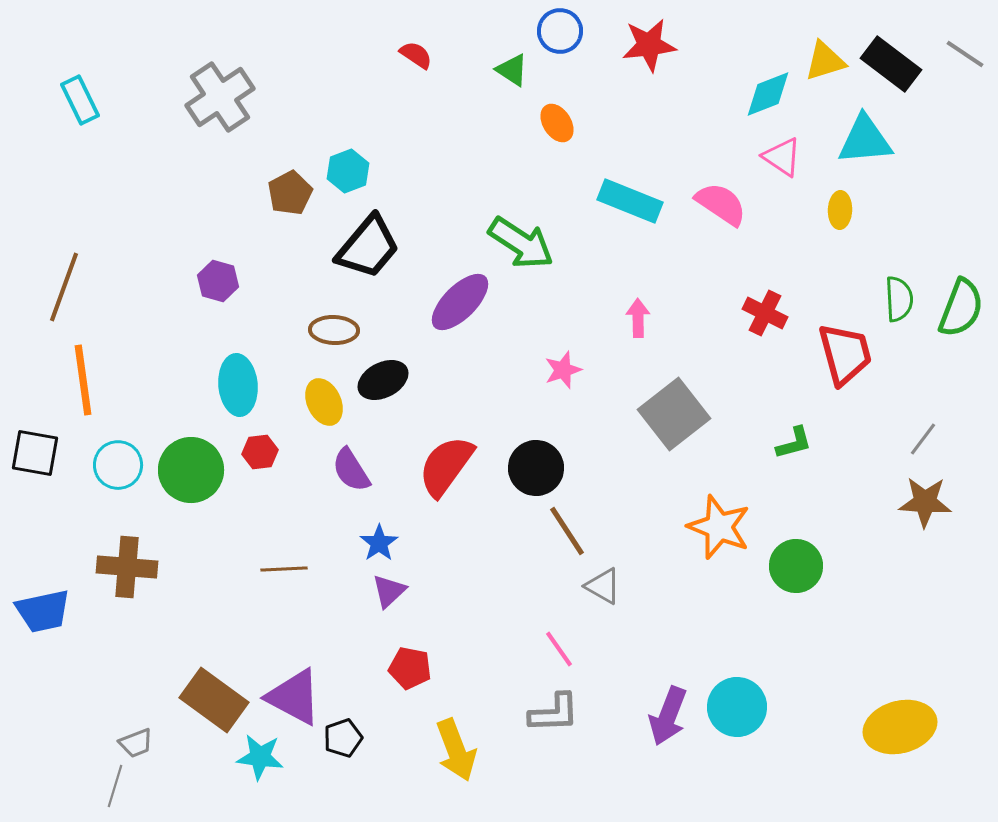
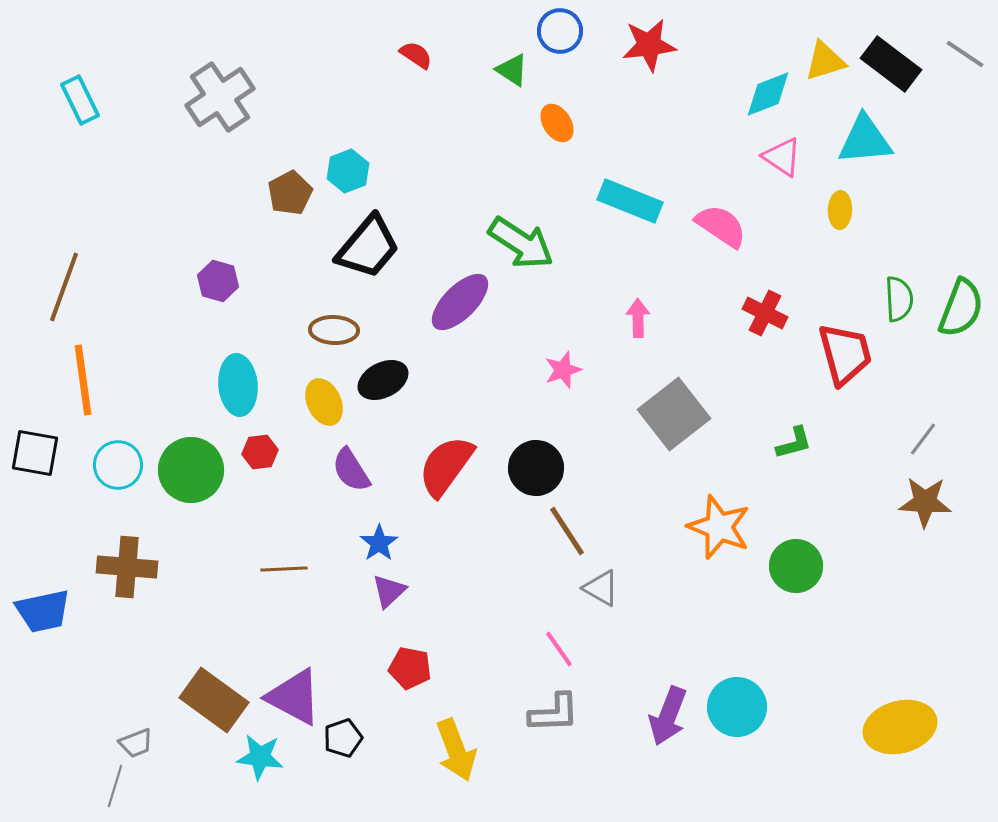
pink semicircle at (721, 204): moved 22 px down
gray triangle at (603, 586): moved 2 px left, 2 px down
